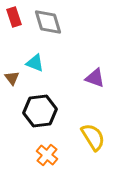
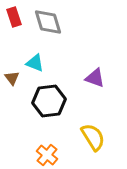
black hexagon: moved 9 px right, 10 px up
